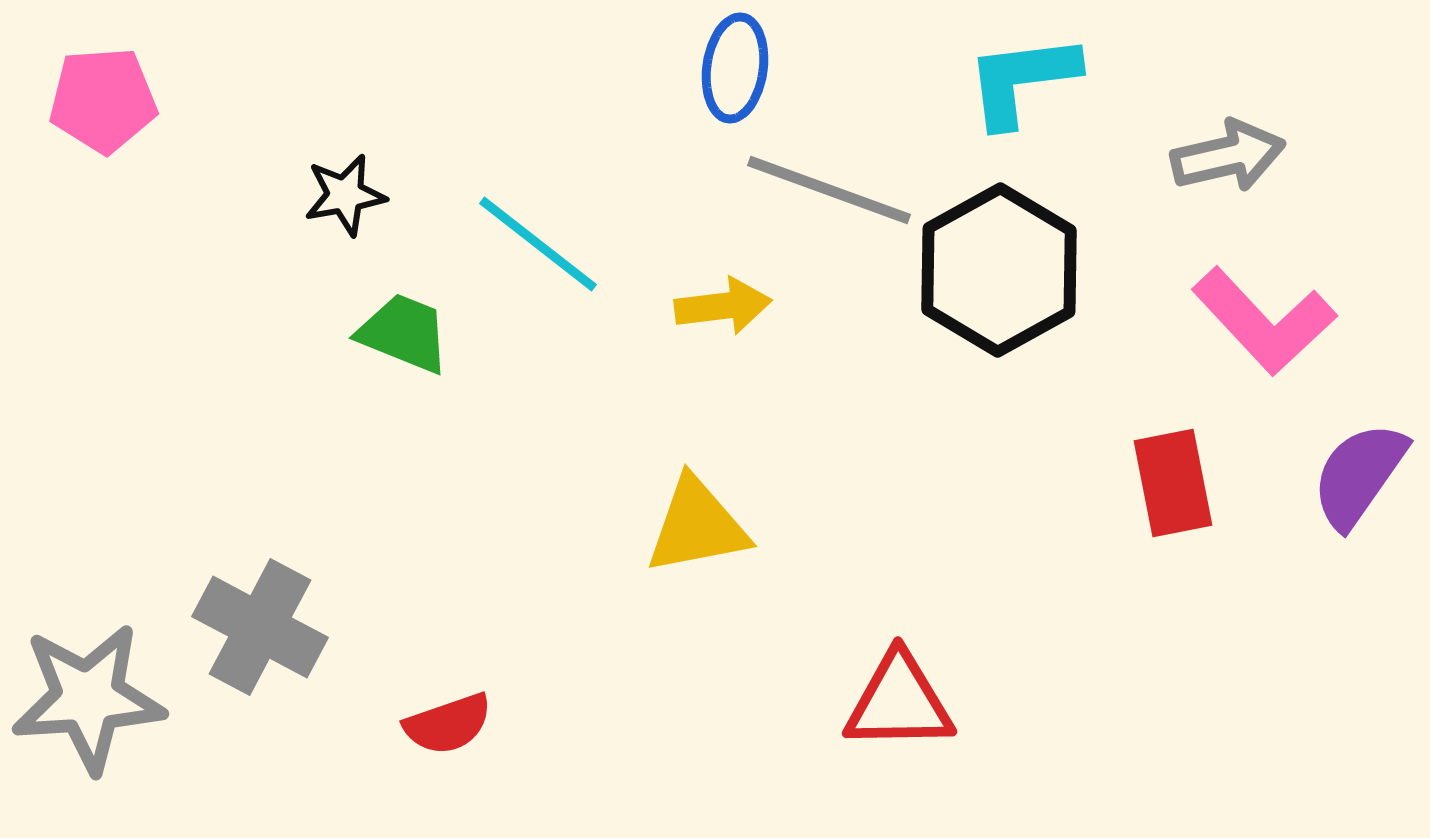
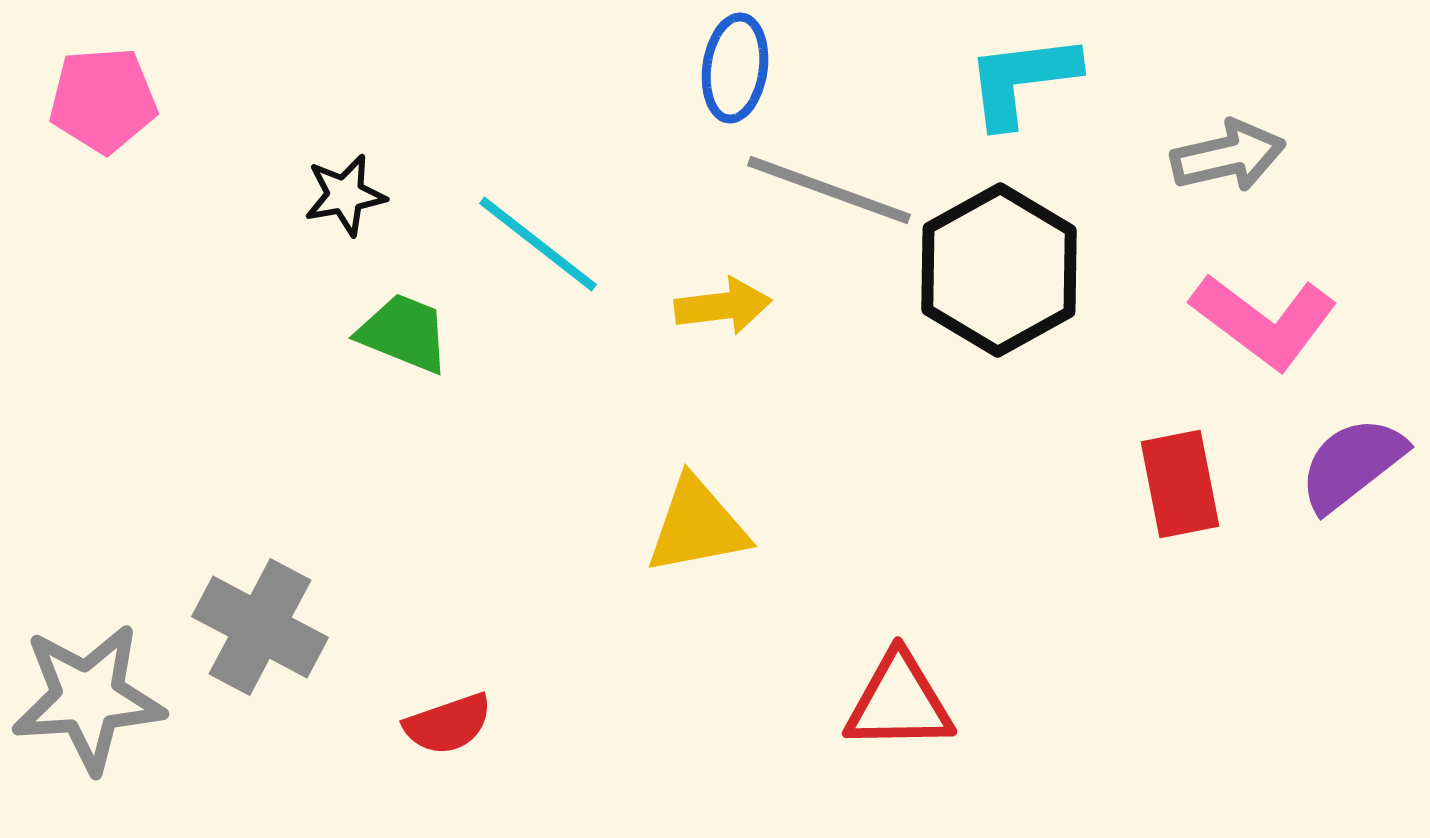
pink L-shape: rotated 10 degrees counterclockwise
purple semicircle: moved 7 px left, 11 px up; rotated 17 degrees clockwise
red rectangle: moved 7 px right, 1 px down
